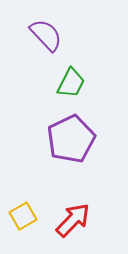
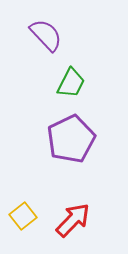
yellow square: rotated 8 degrees counterclockwise
